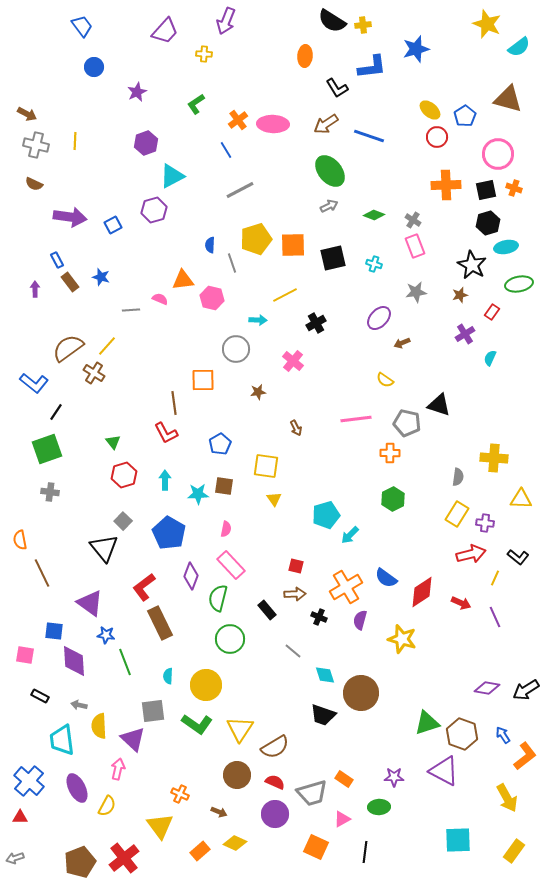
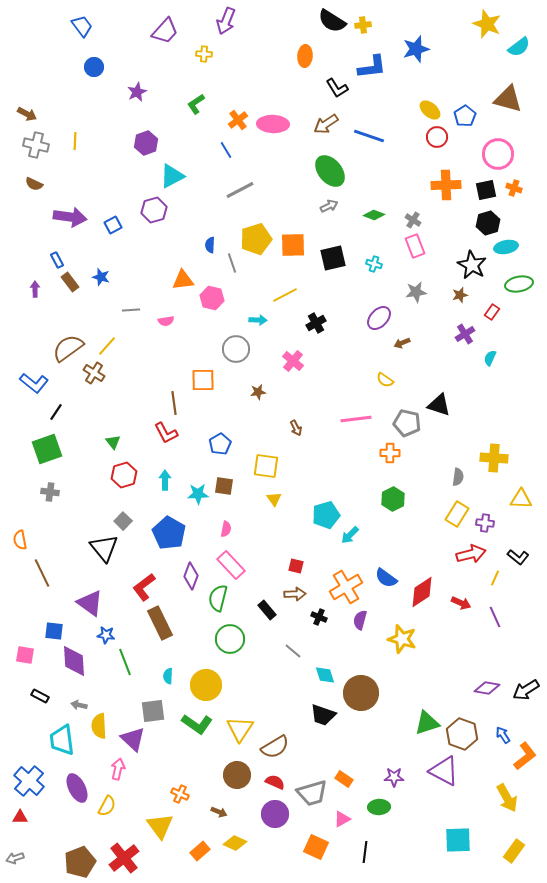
pink semicircle at (160, 299): moved 6 px right, 22 px down; rotated 147 degrees clockwise
